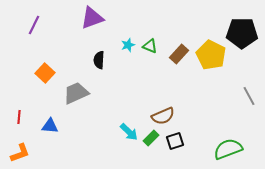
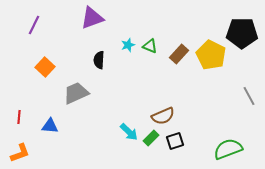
orange square: moved 6 px up
